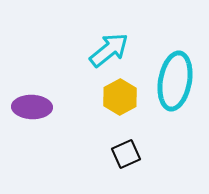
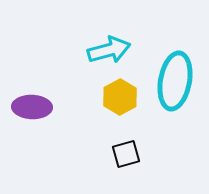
cyan arrow: rotated 24 degrees clockwise
black square: rotated 8 degrees clockwise
